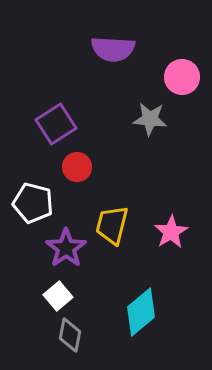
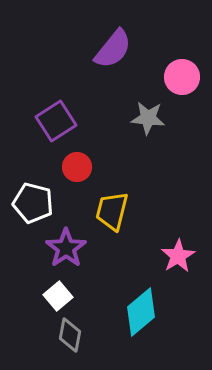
purple semicircle: rotated 54 degrees counterclockwise
gray star: moved 2 px left, 1 px up
purple square: moved 3 px up
yellow trapezoid: moved 14 px up
pink star: moved 7 px right, 24 px down
